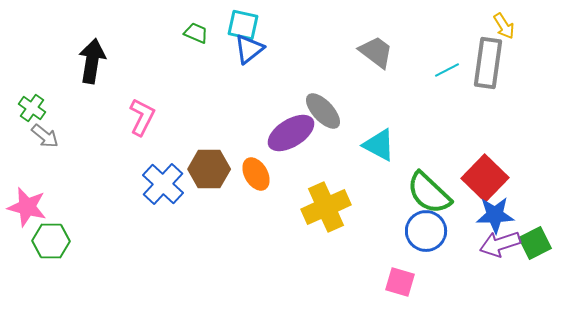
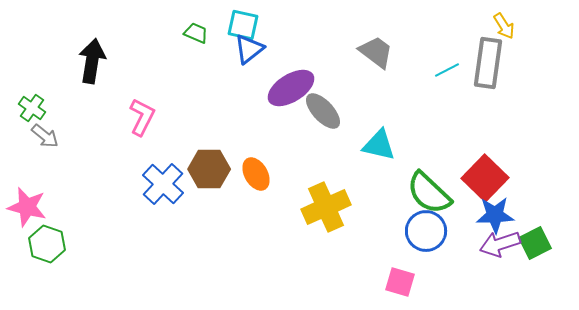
purple ellipse: moved 45 px up
cyan triangle: rotated 15 degrees counterclockwise
green hexagon: moved 4 px left, 3 px down; rotated 18 degrees clockwise
